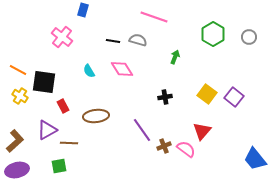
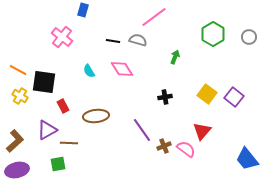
pink line: rotated 56 degrees counterclockwise
blue trapezoid: moved 8 px left
green square: moved 1 px left, 2 px up
